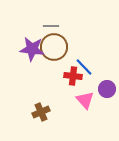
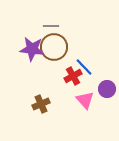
red cross: rotated 36 degrees counterclockwise
brown cross: moved 8 px up
